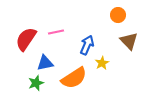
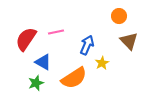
orange circle: moved 1 px right, 1 px down
blue triangle: moved 2 px left, 1 px up; rotated 42 degrees clockwise
